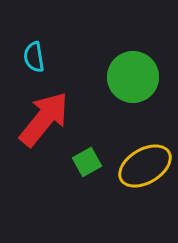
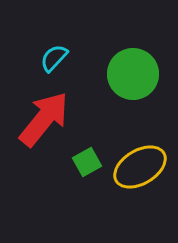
cyan semicircle: moved 20 px right, 1 px down; rotated 52 degrees clockwise
green circle: moved 3 px up
yellow ellipse: moved 5 px left, 1 px down
